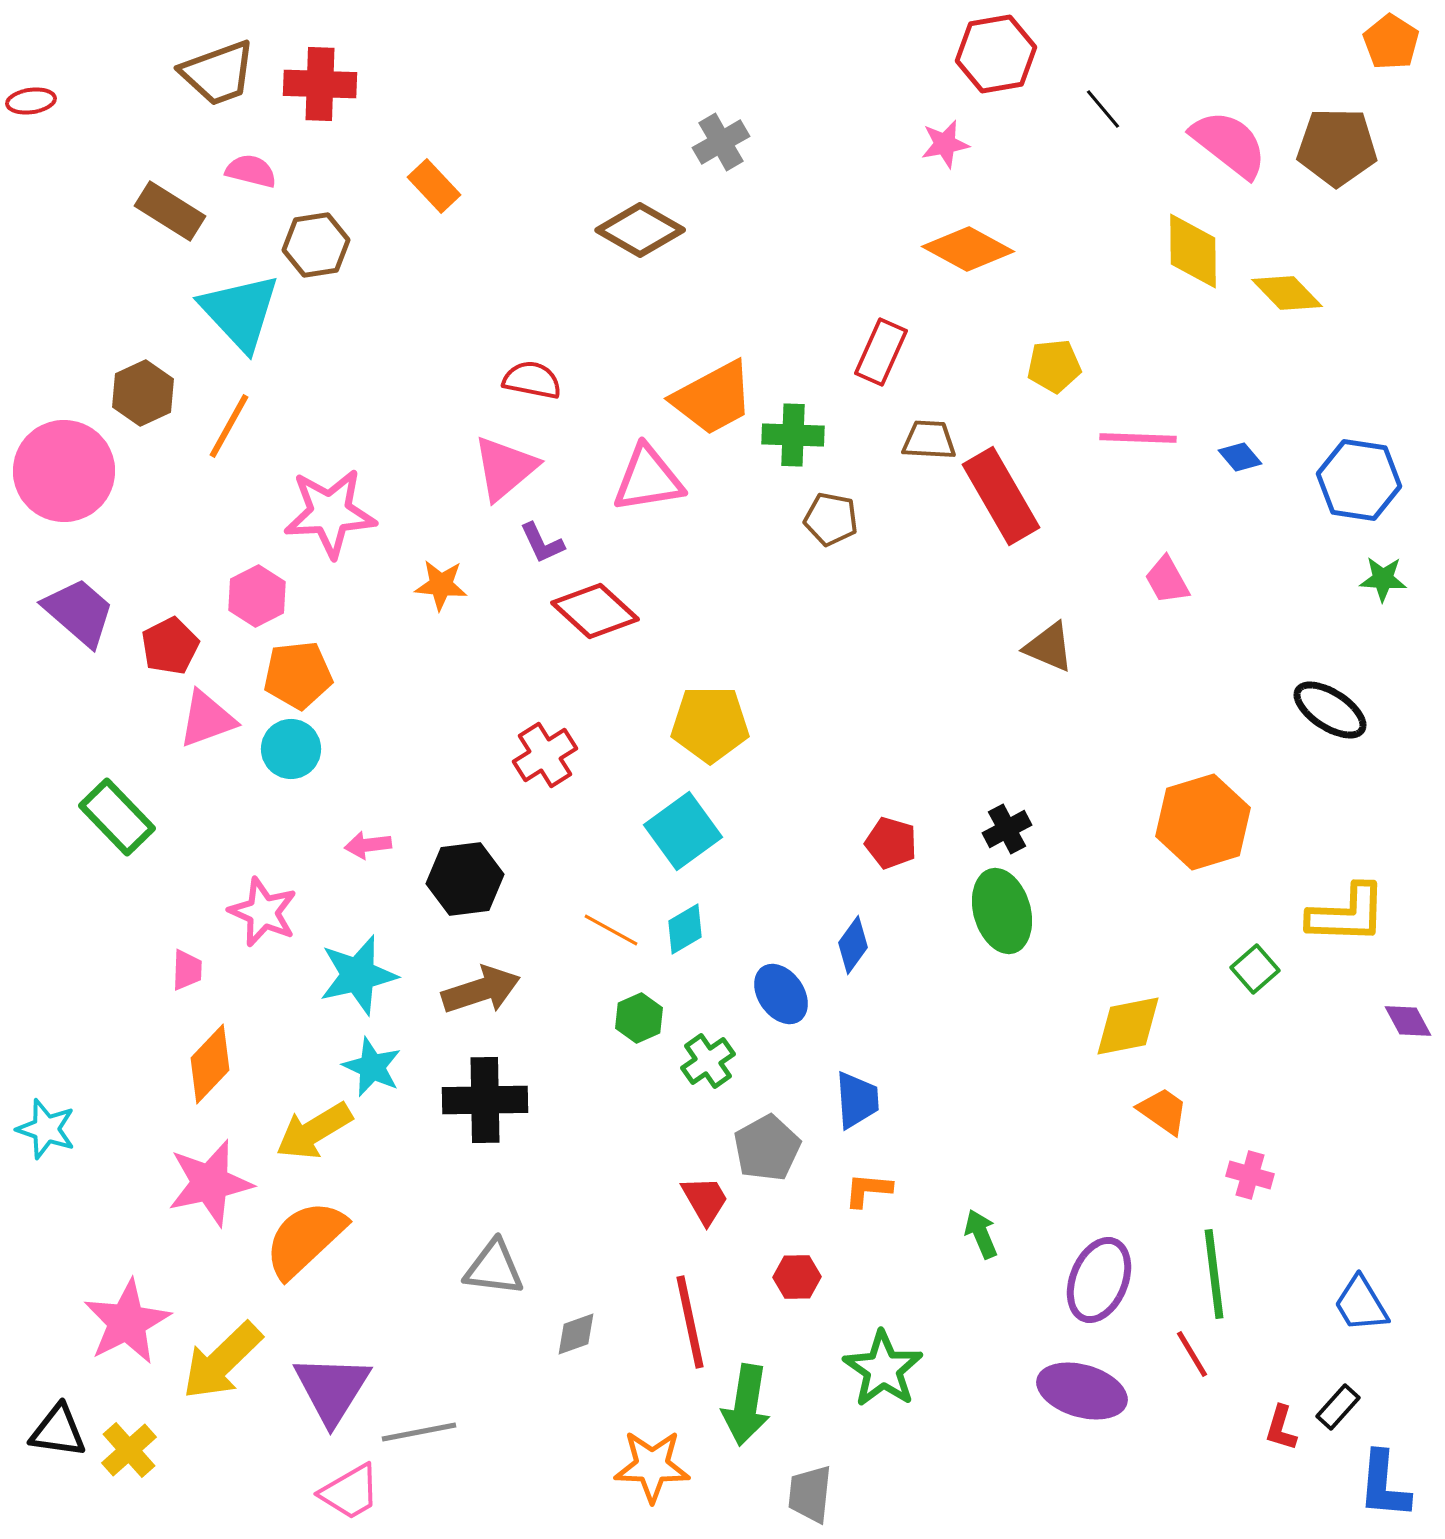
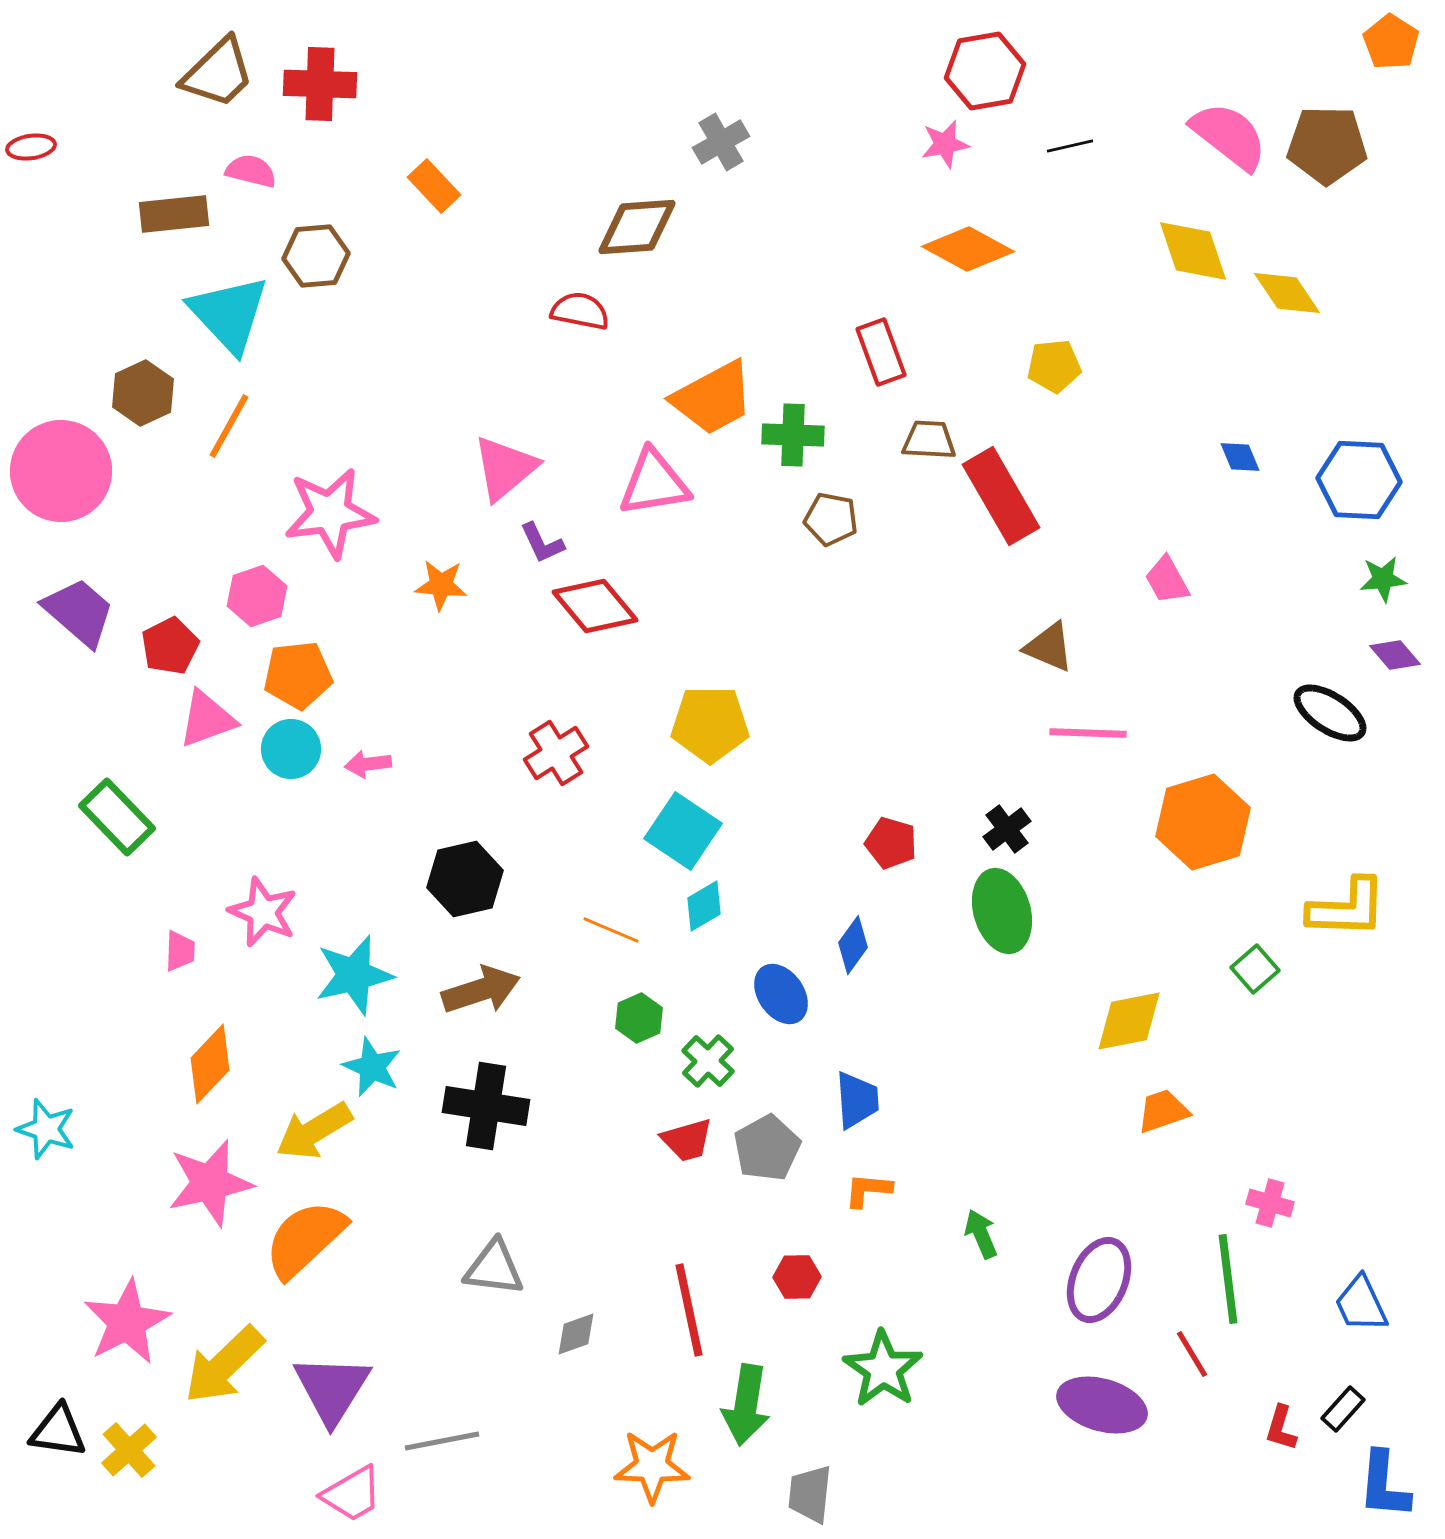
red hexagon at (996, 54): moved 11 px left, 17 px down
brown trapezoid at (218, 73): rotated 24 degrees counterclockwise
red ellipse at (31, 101): moved 46 px down
black line at (1103, 109): moved 33 px left, 37 px down; rotated 63 degrees counterclockwise
pink semicircle at (1229, 144): moved 8 px up
brown pentagon at (1337, 147): moved 10 px left, 2 px up
brown rectangle at (170, 211): moved 4 px right, 3 px down; rotated 38 degrees counterclockwise
brown diamond at (640, 230): moved 3 px left, 3 px up; rotated 34 degrees counterclockwise
brown hexagon at (316, 245): moved 11 px down; rotated 4 degrees clockwise
yellow diamond at (1193, 251): rotated 18 degrees counterclockwise
yellow diamond at (1287, 293): rotated 10 degrees clockwise
cyan triangle at (240, 312): moved 11 px left, 2 px down
red rectangle at (881, 352): rotated 44 degrees counterclockwise
red semicircle at (532, 380): moved 48 px right, 69 px up
pink line at (1138, 438): moved 50 px left, 295 px down
blue diamond at (1240, 457): rotated 18 degrees clockwise
pink circle at (64, 471): moved 3 px left
pink triangle at (648, 479): moved 6 px right, 4 px down
blue hexagon at (1359, 480): rotated 6 degrees counterclockwise
pink star at (330, 513): rotated 4 degrees counterclockwise
green star at (1383, 579): rotated 9 degrees counterclockwise
pink hexagon at (257, 596): rotated 8 degrees clockwise
red diamond at (595, 611): moved 5 px up; rotated 8 degrees clockwise
black ellipse at (1330, 710): moved 3 px down
red cross at (545, 755): moved 11 px right, 2 px up
black cross at (1007, 829): rotated 9 degrees counterclockwise
cyan square at (683, 831): rotated 20 degrees counterclockwise
pink arrow at (368, 845): moved 81 px up
black hexagon at (465, 879): rotated 6 degrees counterclockwise
yellow L-shape at (1347, 914): moved 6 px up
cyan diamond at (685, 929): moved 19 px right, 23 px up
orange line at (611, 930): rotated 6 degrees counterclockwise
pink trapezoid at (187, 970): moved 7 px left, 19 px up
cyan star at (358, 975): moved 4 px left
purple diamond at (1408, 1021): moved 13 px left, 366 px up; rotated 12 degrees counterclockwise
yellow diamond at (1128, 1026): moved 1 px right, 5 px up
green cross at (708, 1061): rotated 12 degrees counterclockwise
black cross at (485, 1100): moved 1 px right, 6 px down; rotated 10 degrees clockwise
orange trapezoid at (1163, 1111): rotated 54 degrees counterclockwise
pink cross at (1250, 1175): moved 20 px right, 28 px down
red trapezoid at (705, 1200): moved 18 px left, 60 px up; rotated 104 degrees clockwise
green line at (1214, 1274): moved 14 px right, 5 px down
blue trapezoid at (1361, 1304): rotated 6 degrees clockwise
red line at (690, 1322): moved 1 px left, 12 px up
yellow arrow at (222, 1361): moved 2 px right, 4 px down
purple ellipse at (1082, 1391): moved 20 px right, 14 px down
black rectangle at (1338, 1407): moved 5 px right, 2 px down
gray line at (419, 1432): moved 23 px right, 9 px down
pink trapezoid at (350, 1492): moved 2 px right, 2 px down
